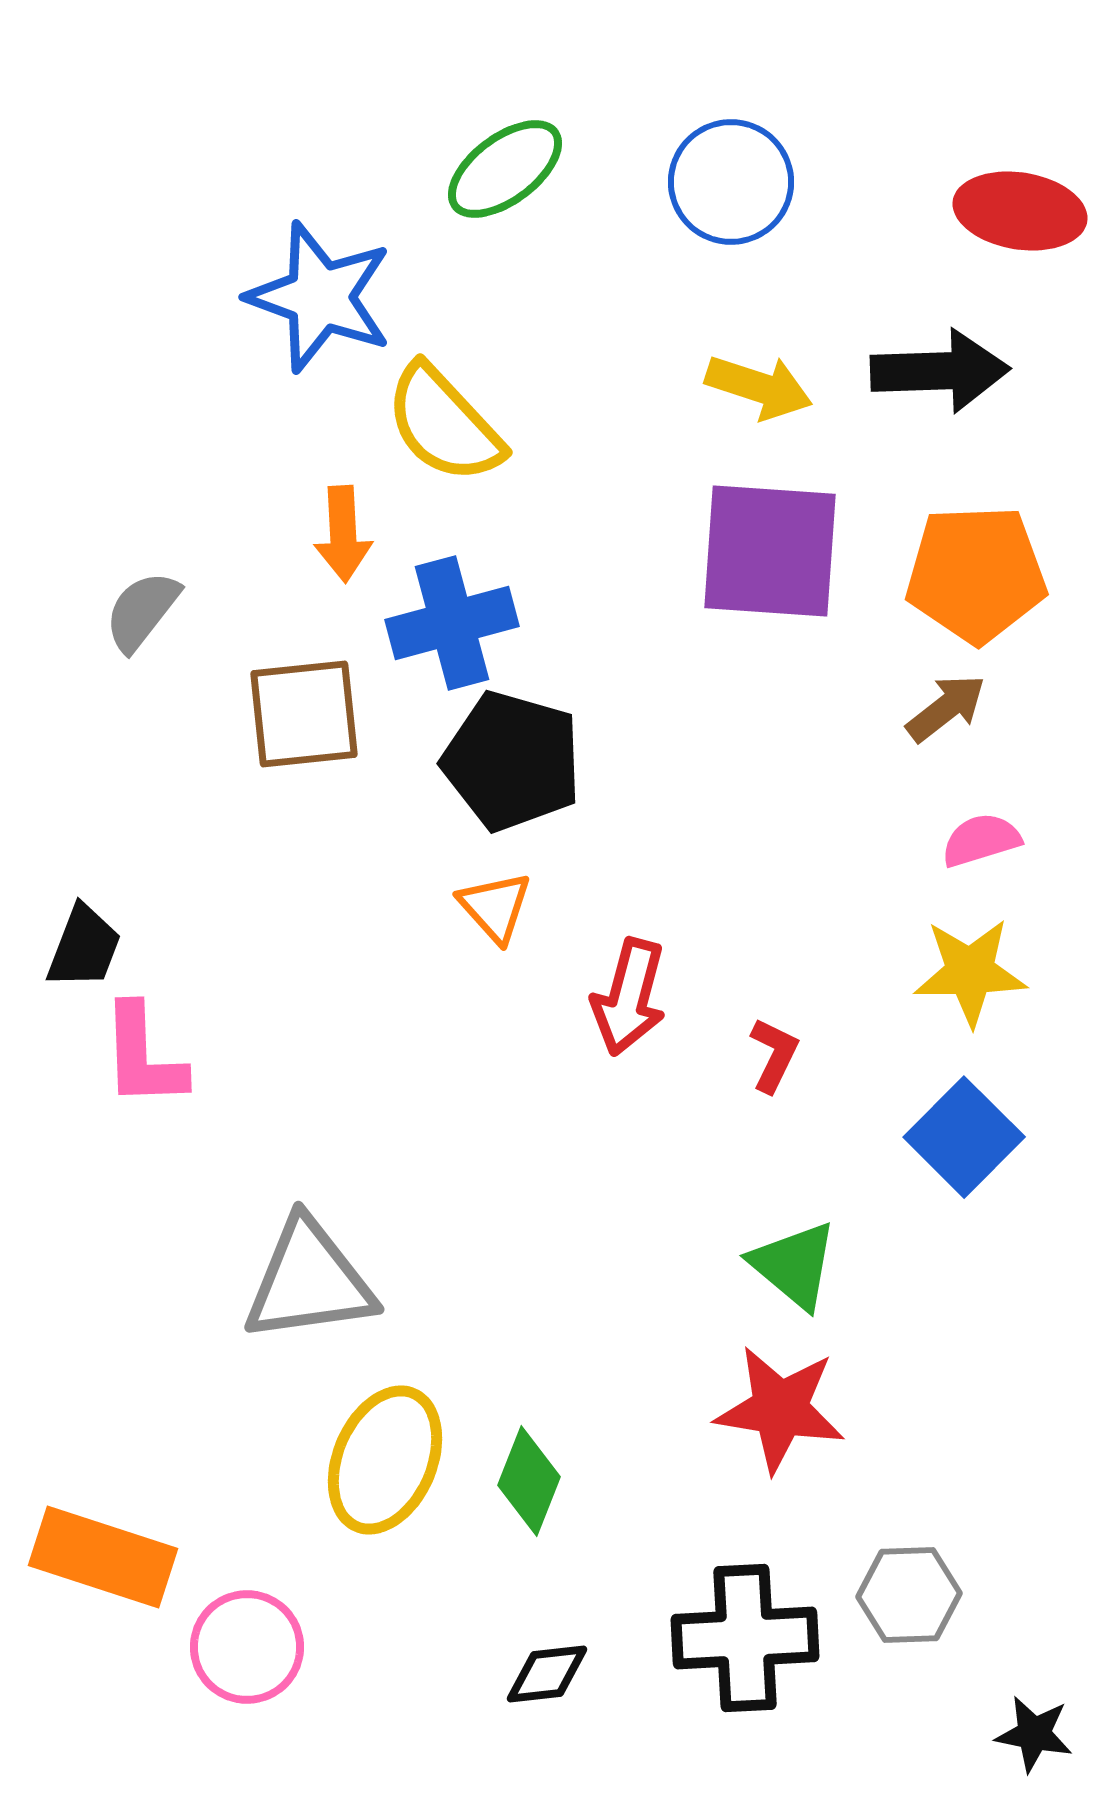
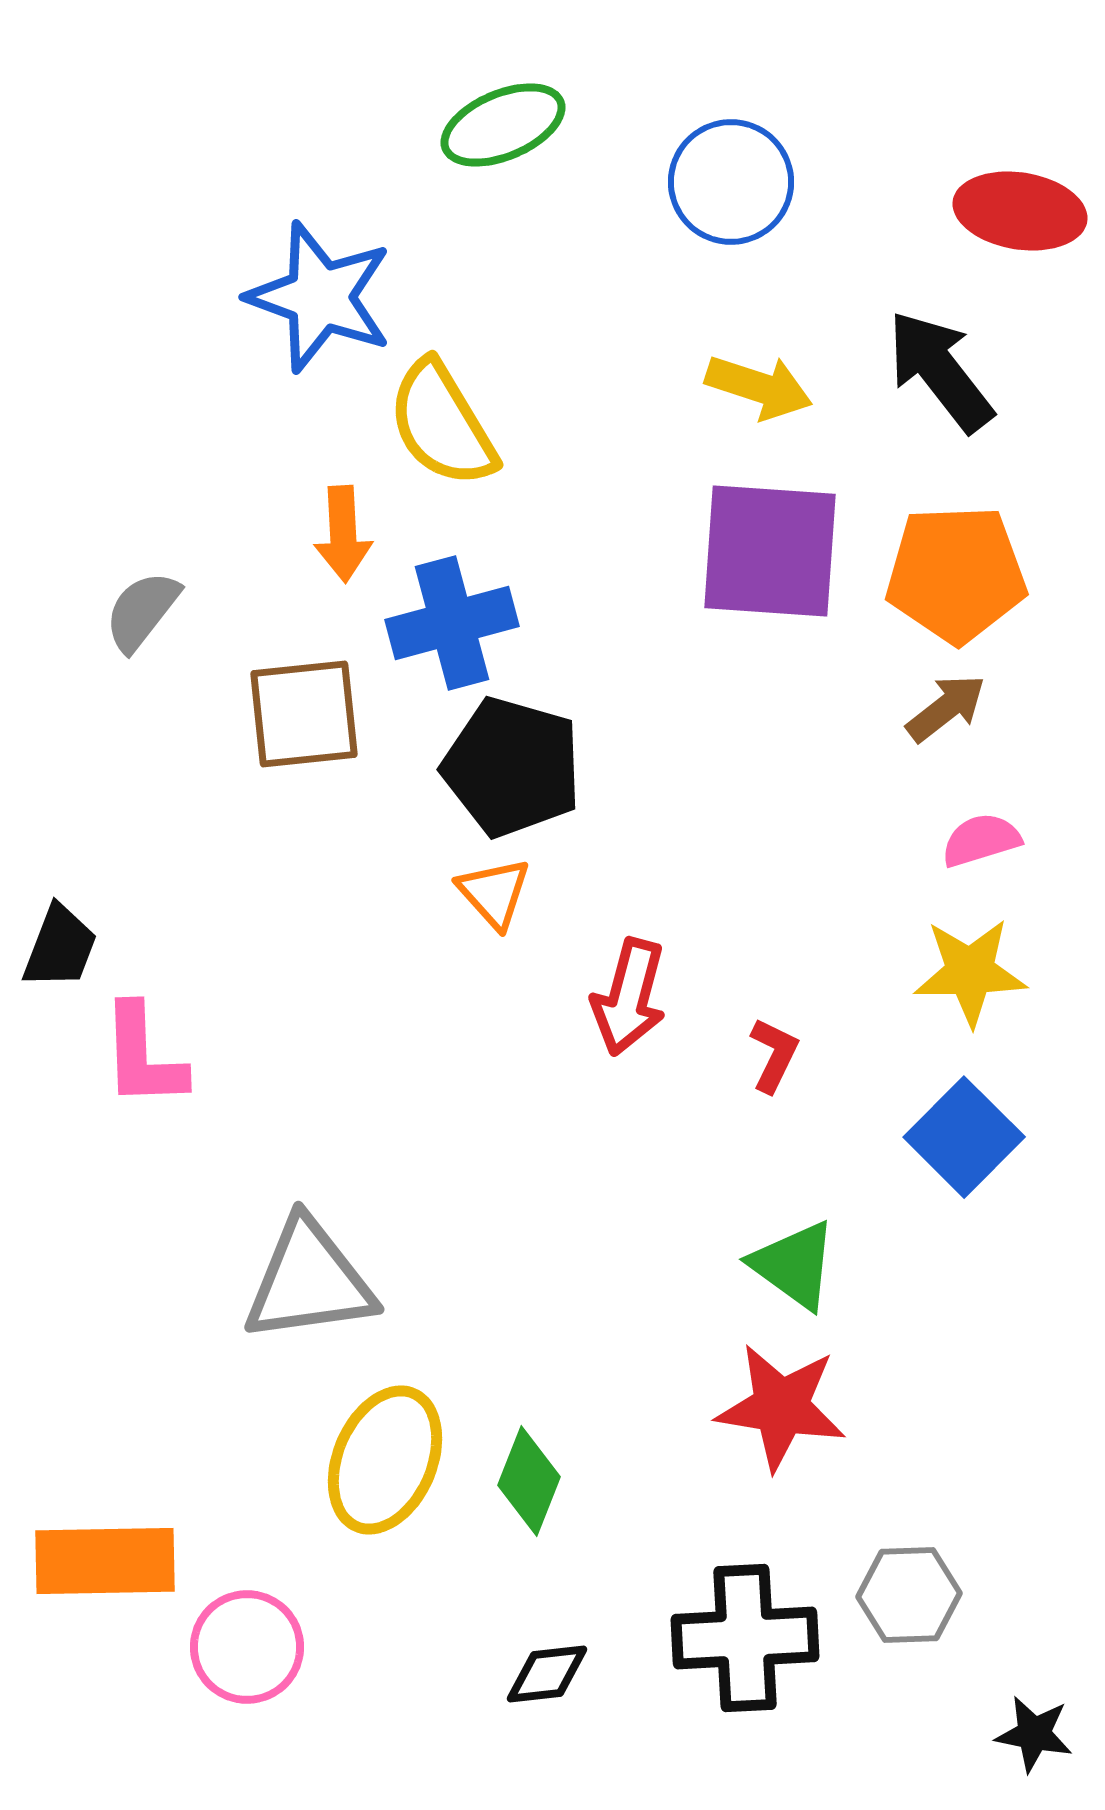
green ellipse: moved 2 px left, 44 px up; rotated 14 degrees clockwise
black arrow: rotated 126 degrees counterclockwise
yellow semicircle: moved 2 px left; rotated 12 degrees clockwise
orange pentagon: moved 20 px left
black pentagon: moved 6 px down
orange triangle: moved 1 px left, 14 px up
black trapezoid: moved 24 px left
green triangle: rotated 4 degrees counterclockwise
red star: moved 1 px right, 2 px up
orange rectangle: moved 2 px right, 4 px down; rotated 19 degrees counterclockwise
